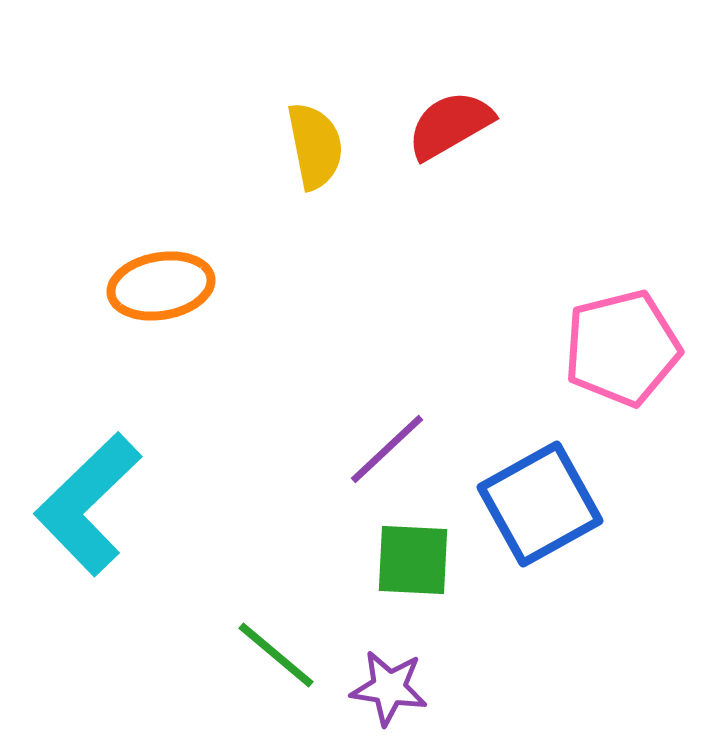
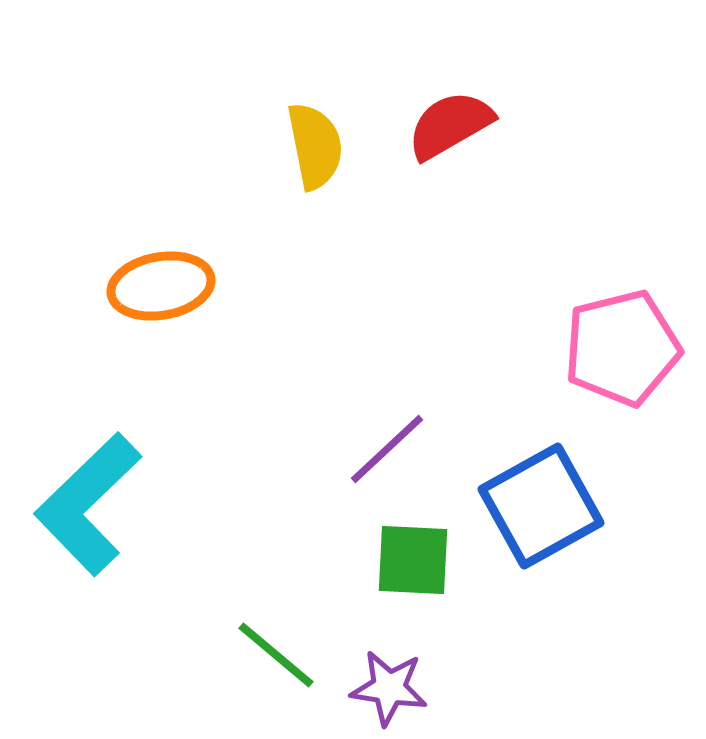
blue square: moved 1 px right, 2 px down
